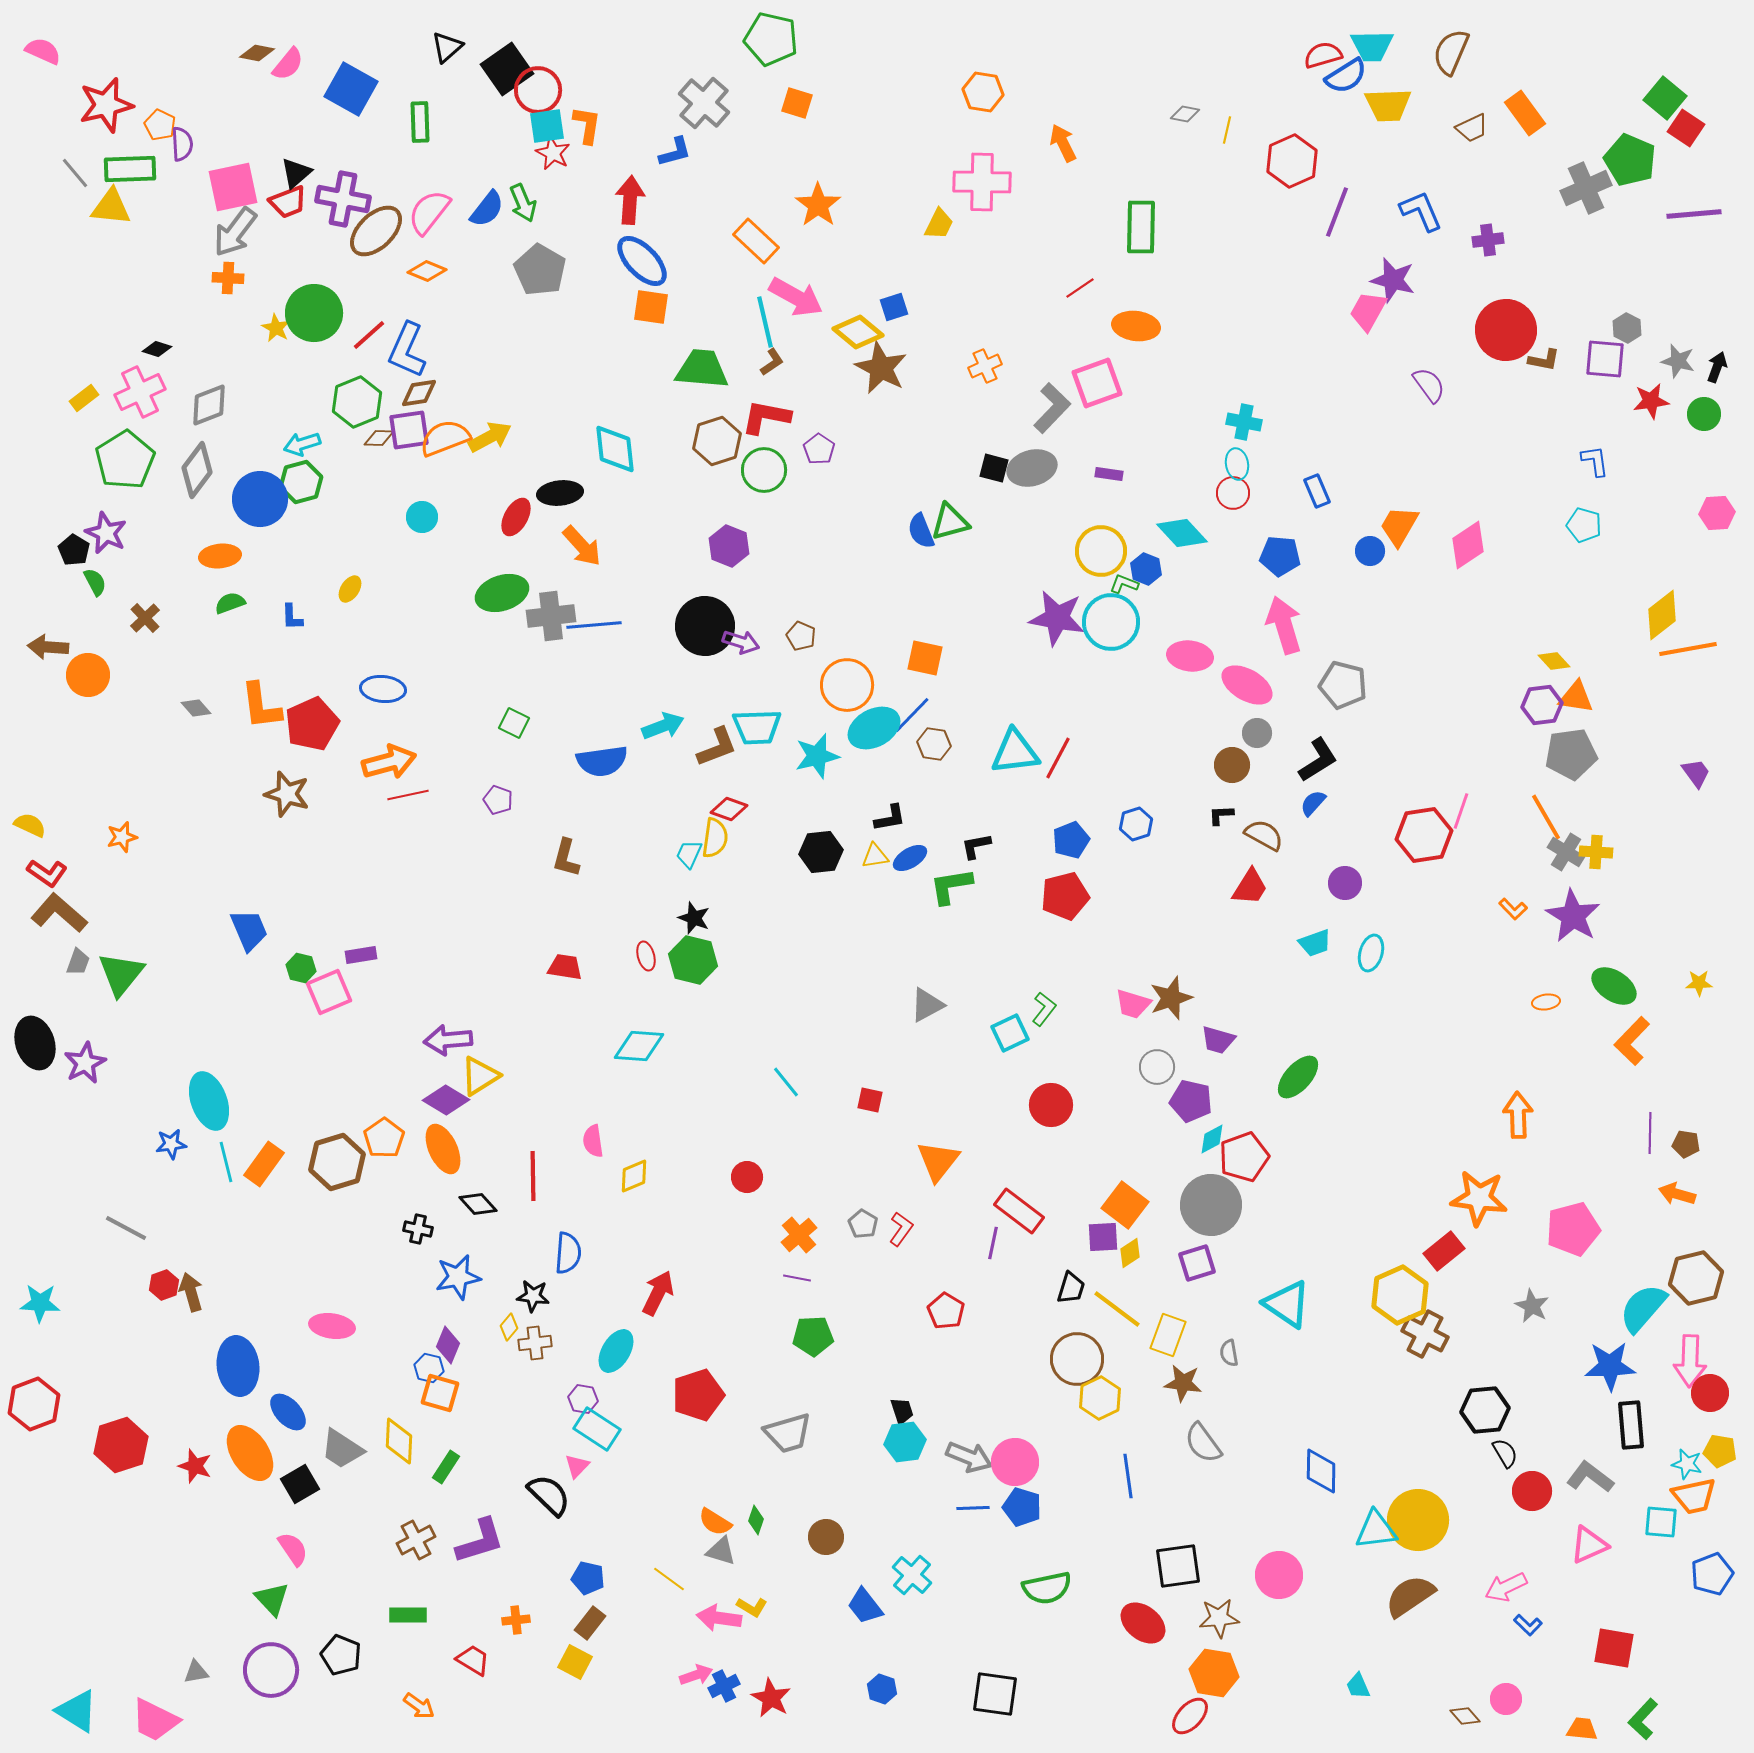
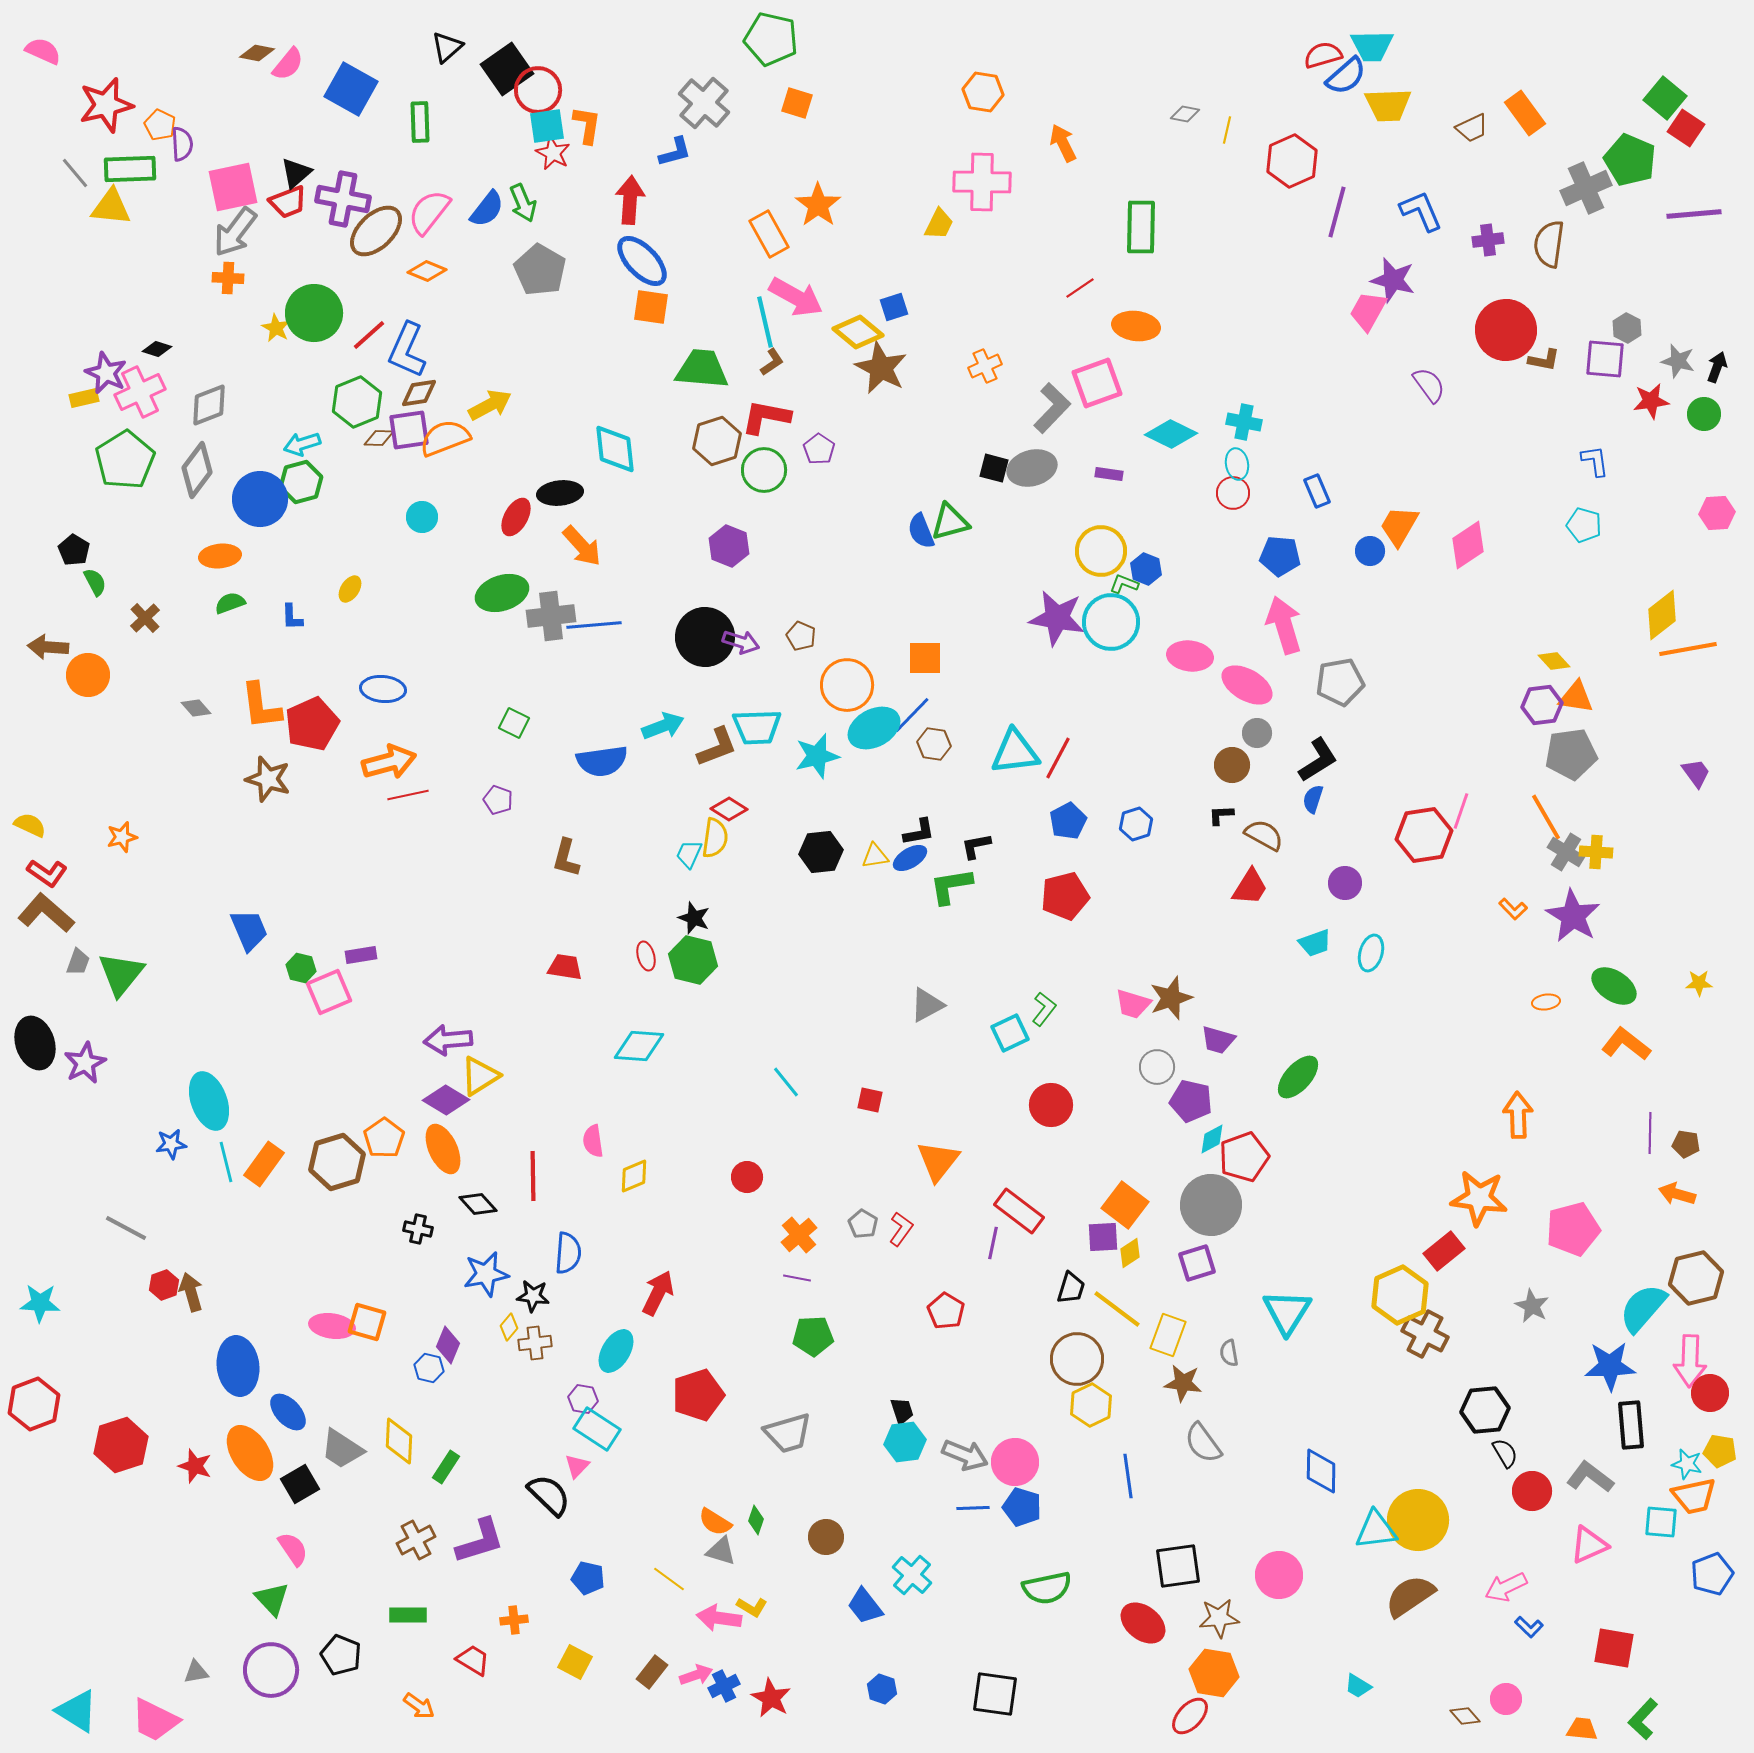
brown semicircle at (1451, 52): moved 98 px right, 192 px down; rotated 15 degrees counterclockwise
blue semicircle at (1346, 76): rotated 9 degrees counterclockwise
purple line at (1337, 212): rotated 6 degrees counterclockwise
orange rectangle at (756, 241): moved 13 px right, 7 px up; rotated 18 degrees clockwise
yellow rectangle at (84, 398): rotated 24 degrees clockwise
yellow arrow at (490, 437): moved 32 px up
purple star at (106, 533): moved 160 px up
cyan diamond at (1182, 533): moved 11 px left, 99 px up; rotated 21 degrees counterclockwise
black circle at (705, 626): moved 11 px down
orange square at (925, 658): rotated 12 degrees counterclockwise
gray pentagon at (1343, 685): moved 3 px left, 3 px up; rotated 24 degrees counterclockwise
brown star at (287, 794): moved 19 px left, 15 px up
blue semicircle at (1313, 803): moved 4 px up; rotated 24 degrees counterclockwise
red diamond at (729, 809): rotated 12 degrees clockwise
black L-shape at (890, 818): moved 29 px right, 14 px down
blue pentagon at (1071, 840): moved 3 px left, 19 px up; rotated 6 degrees counterclockwise
brown L-shape at (59, 913): moved 13 px left
orange L-shape at (1632, 1041): moved 6 px left, 3 px down; rotated 84 degrees clockwise
blue star at (458, 1277): moved 28 px right, 3 px up
cyan triangle at (1287, 1304): moved 8 px down; rotated 28 degrees clockwise
orange square at (440, 1393): moved 73 px left, 71 px up
yellow hexagon at (1100, 1398): moved 9 px left, 7 px down
gray arrow at (969, 1457): moved 4 px left, 2 px up
orange cross at (516, 1620): moved 2 px left
brown rectangle at (590, 1623): moved 62 px right, 49 px down
blue L-shape at (1528, 1625): moved 1 px right, 2 px down
cyan trapezoid at (1358, 1686): rotated 36 degrees counterclockwise
